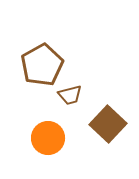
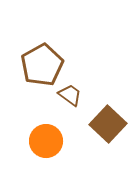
brown trapezoid: rotated 130 degrees counterclockwise
orange circle: moved 2 px left, 3 px down
